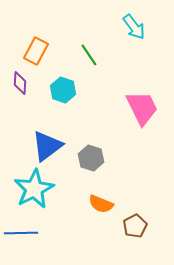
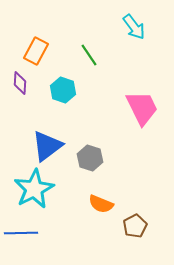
gray hexagon: moved 1 px left
